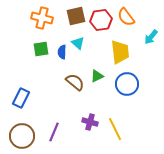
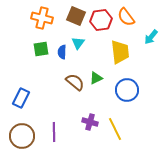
brown square: rotated 36 degrees clockwise
cyan triangle: rotated 24 degrees clockwise
green triangle: moved 1 px left, 2 px down
blue circle: moved 6 px down
purple line: rotated 24 degrees counterclockwise
